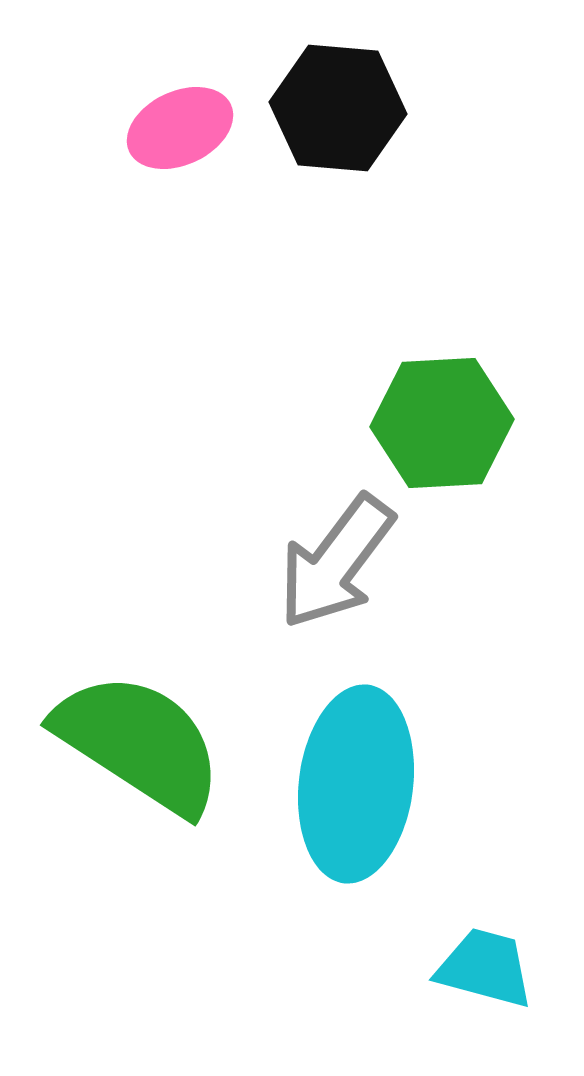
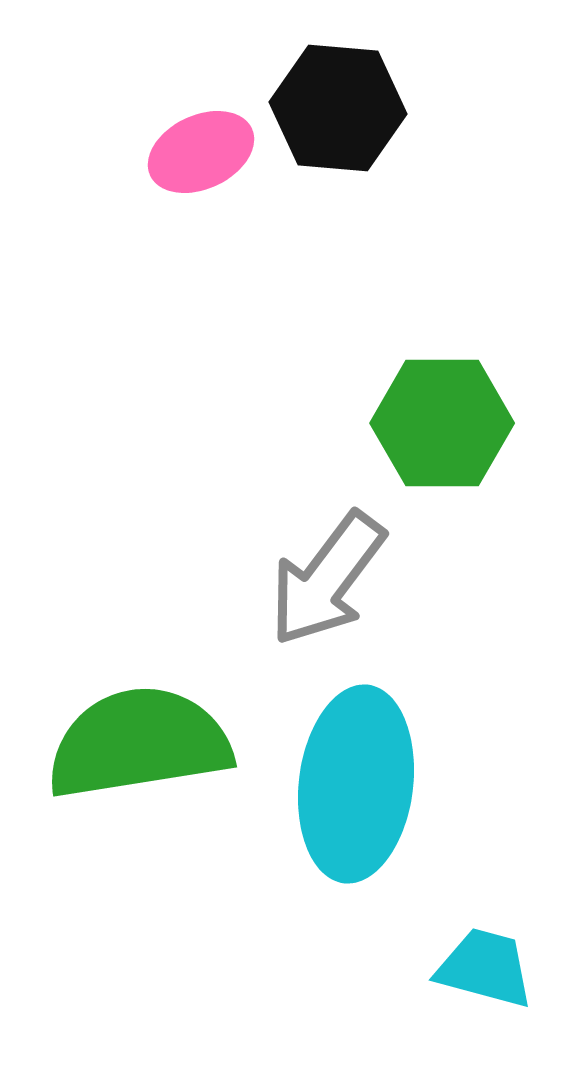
pink ellipse: moved 21 px right, 24 px down
green hexagon: rotated 3 degrees clockwise
gray arrow: moved 9 px left, 17 px down
green semicircle: rotated 42 degrees counterclockwise
